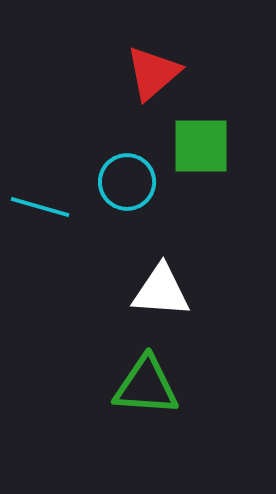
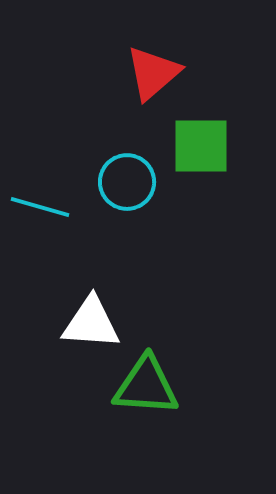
white triangle: moved 70 px left, 32 px down
